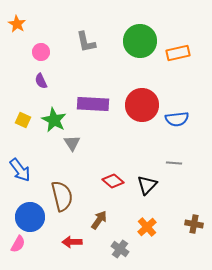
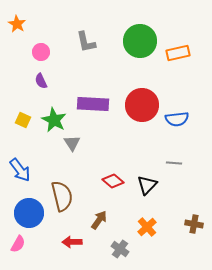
blue circle: moved 1 px left, 4 px up
